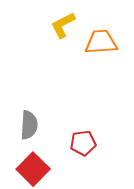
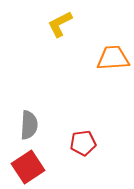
yellow L-shape: moved 3 px left, 1 px up
orange trapezoid: moved 12 px right, 16 px down
red square: moved 5 px left, 2 px up; rotated 12 degrees clockwise
